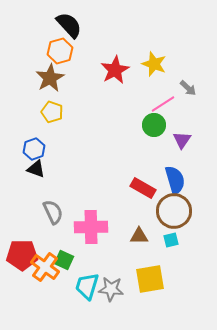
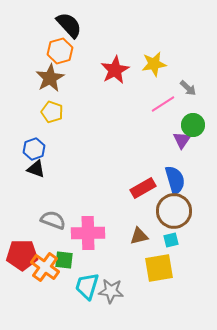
yellow star: rotated 30 degrees counterclockwise
green circle: moved 39 px right
red rectangle: rotated 60 degrees counterclockwise
gray semicircle: moved 8 px down; rotated 45 degrees counterclockwise
pink cross: moved 3 px left, 6 px down
brown triangle: rotated 12 degrees counterclockwise
green square: rotated 18 degrees counterclockwise
yellow square: moved 9 px right, 11 px up
gray star: moved 2 px down
